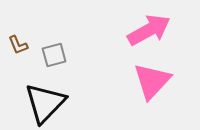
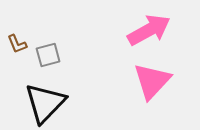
brown L-shape: moved 1 px left, 1 px up
gray square: moved 6 px left
